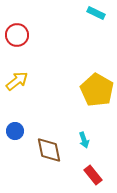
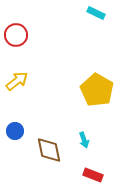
red circle: moved 1 px left
red rectangle: rotated 30 degrees counterclockwise
